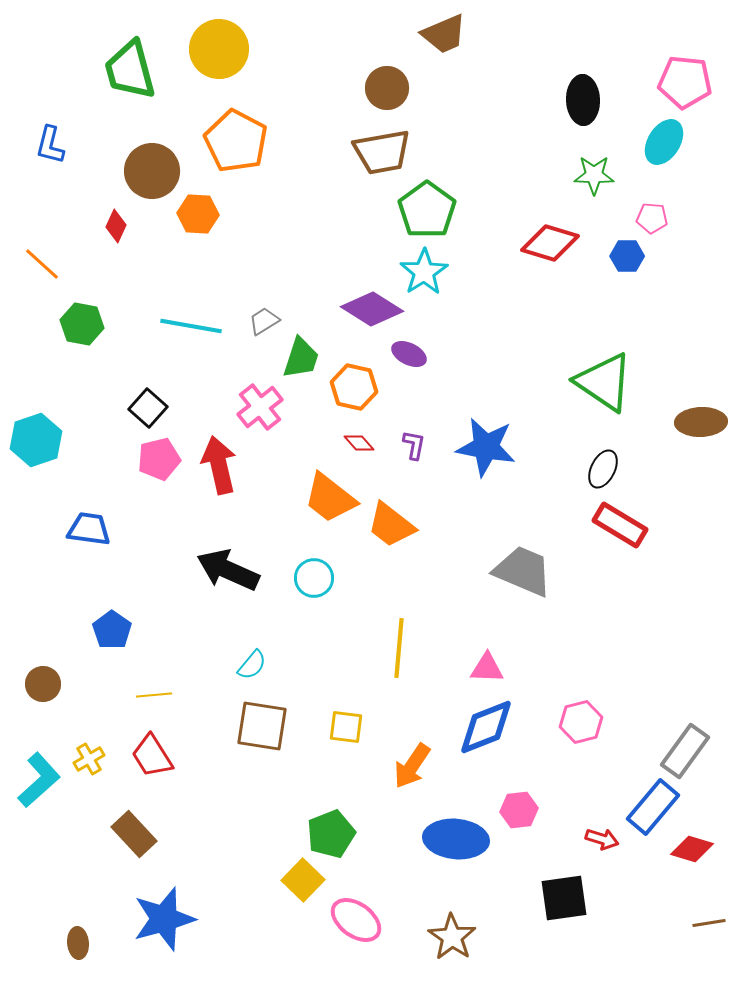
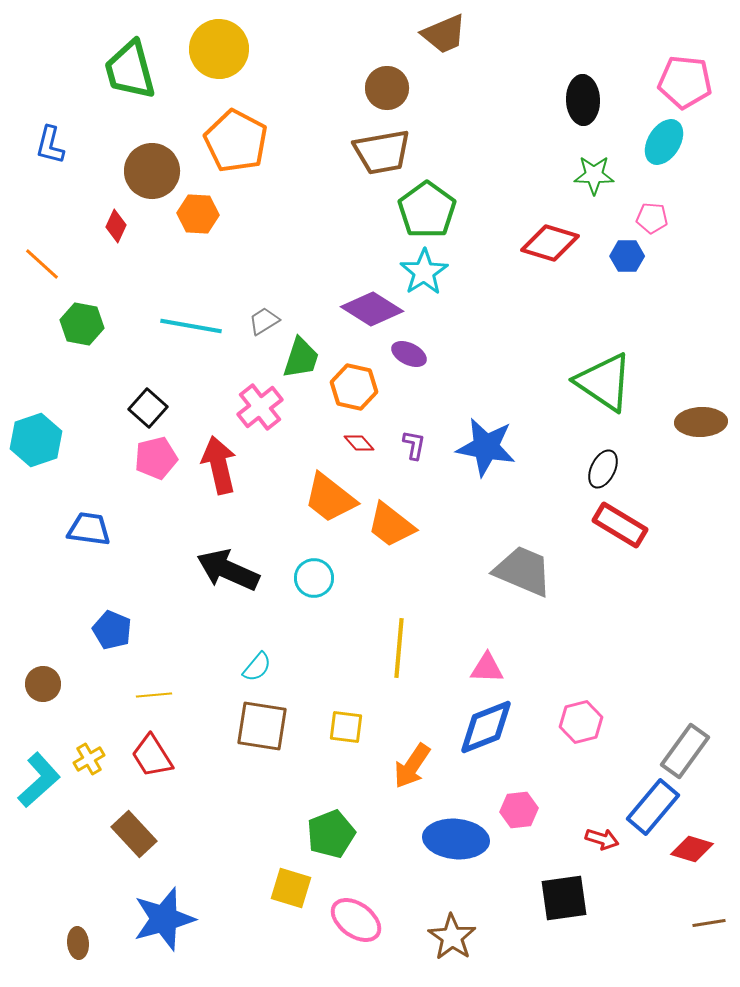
pink pentagon at (159, 459): moved 3 px left, 1 px up
blue pentagon at (112, 630): rotated 12 degrees counterclockwise
cyan semicircle at (252, 665): moved 5 px right, 2 px down
yellow square at (303, 880): moved 12 px left, 8 px down; rotated 27 degrees counterclockwise
